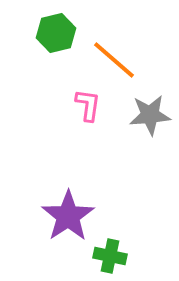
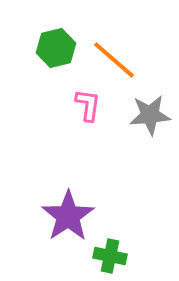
green hexagon: moved 15 px down
